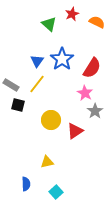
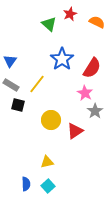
red star: moved 2 px left
blue triangle: moved 27 px left
cyan square: moved 8 px left, 6 px up
